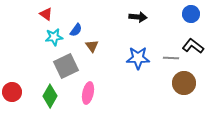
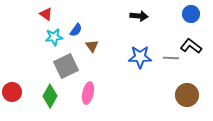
black arrow: moved 1 px right, 1 px up
black L-shape: moved 2 px left
blue star: moved 2 px right, 1 px up
brown circle: moved 3 px right, 12 px down
